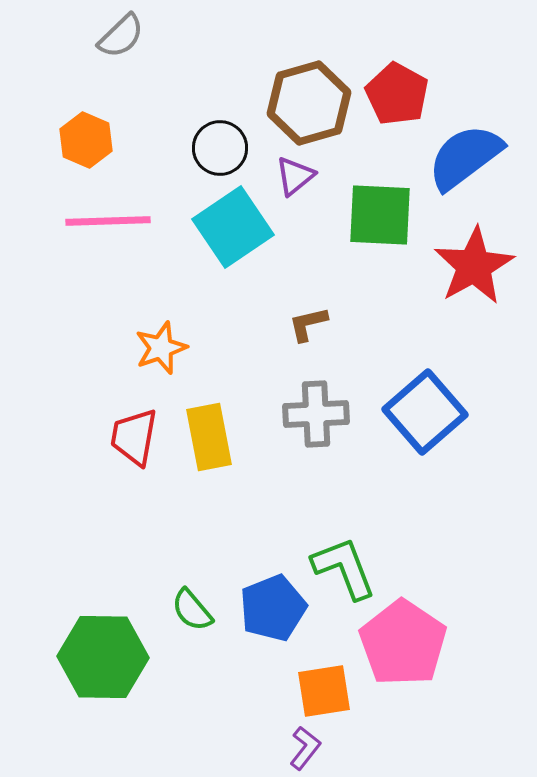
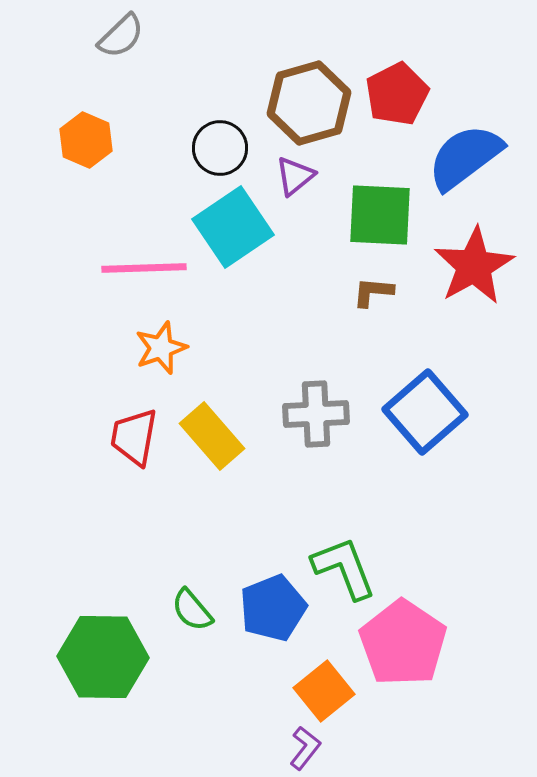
red pentagon: rotated 16 degrees clockwise
pink line: moved 36 px right, 47 px down
brown L-shape: moved 65 px right, 32 px up; rotated 18 degrees clockwise
yellow rectangle: moved 3 px right, 1 px up; rotated 30 degrees counterclockwise
orange square: rotated 30 degrees counterclockwise
